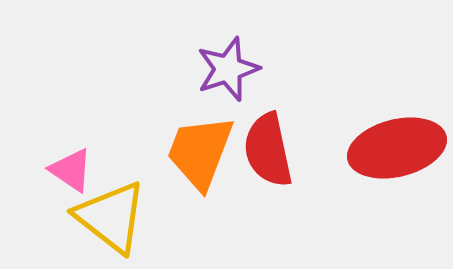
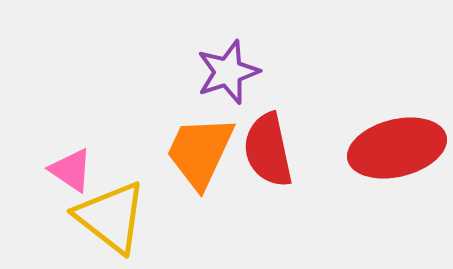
purple star: moved 3 px down
orange trapezoid: rotated 4 degrees clockwise
